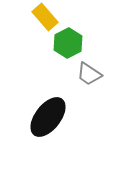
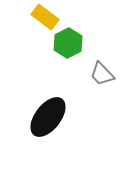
yellow rectangle: rotated 12 degrees counterclockwise
gray trapezoid: moved 13 px right; rotated 12 degrees clockwise
